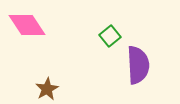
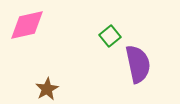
pink diamond: rotated 69 degrees counterclockwise
purple semicircle: moved 1 px up; rotated 9 degrees counterclockwise
